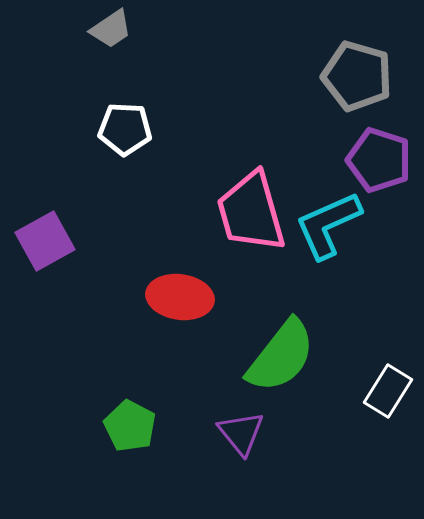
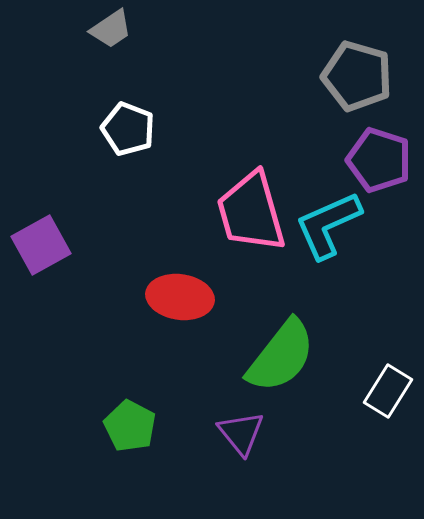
white pentagon: moved 3 px right; rotated 18 degrees clockwise
purple square: moved 4 px left, 4 px down
